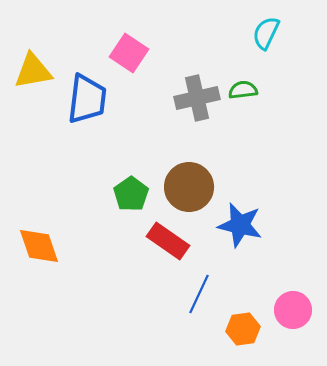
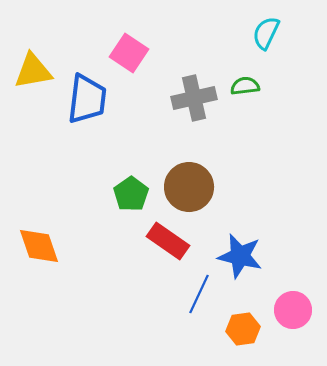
green semicircle: moved 2 px right, 4 px up
gray cross: moved 3 px left
blue star: moved 31 px down
